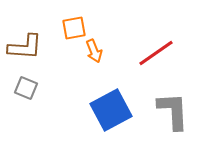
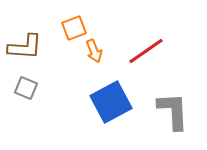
orange square: rotated 10 degrees counterclockwise
red line: moved 10 px left, 2 px up
blue square: moved 8 px up
